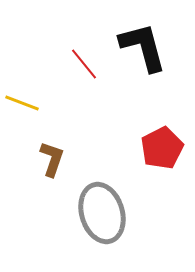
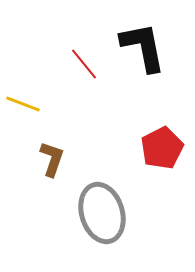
black L-shape: rotated 4 degrees clockwise
yellow line: moved 1 px right, 1 px down
